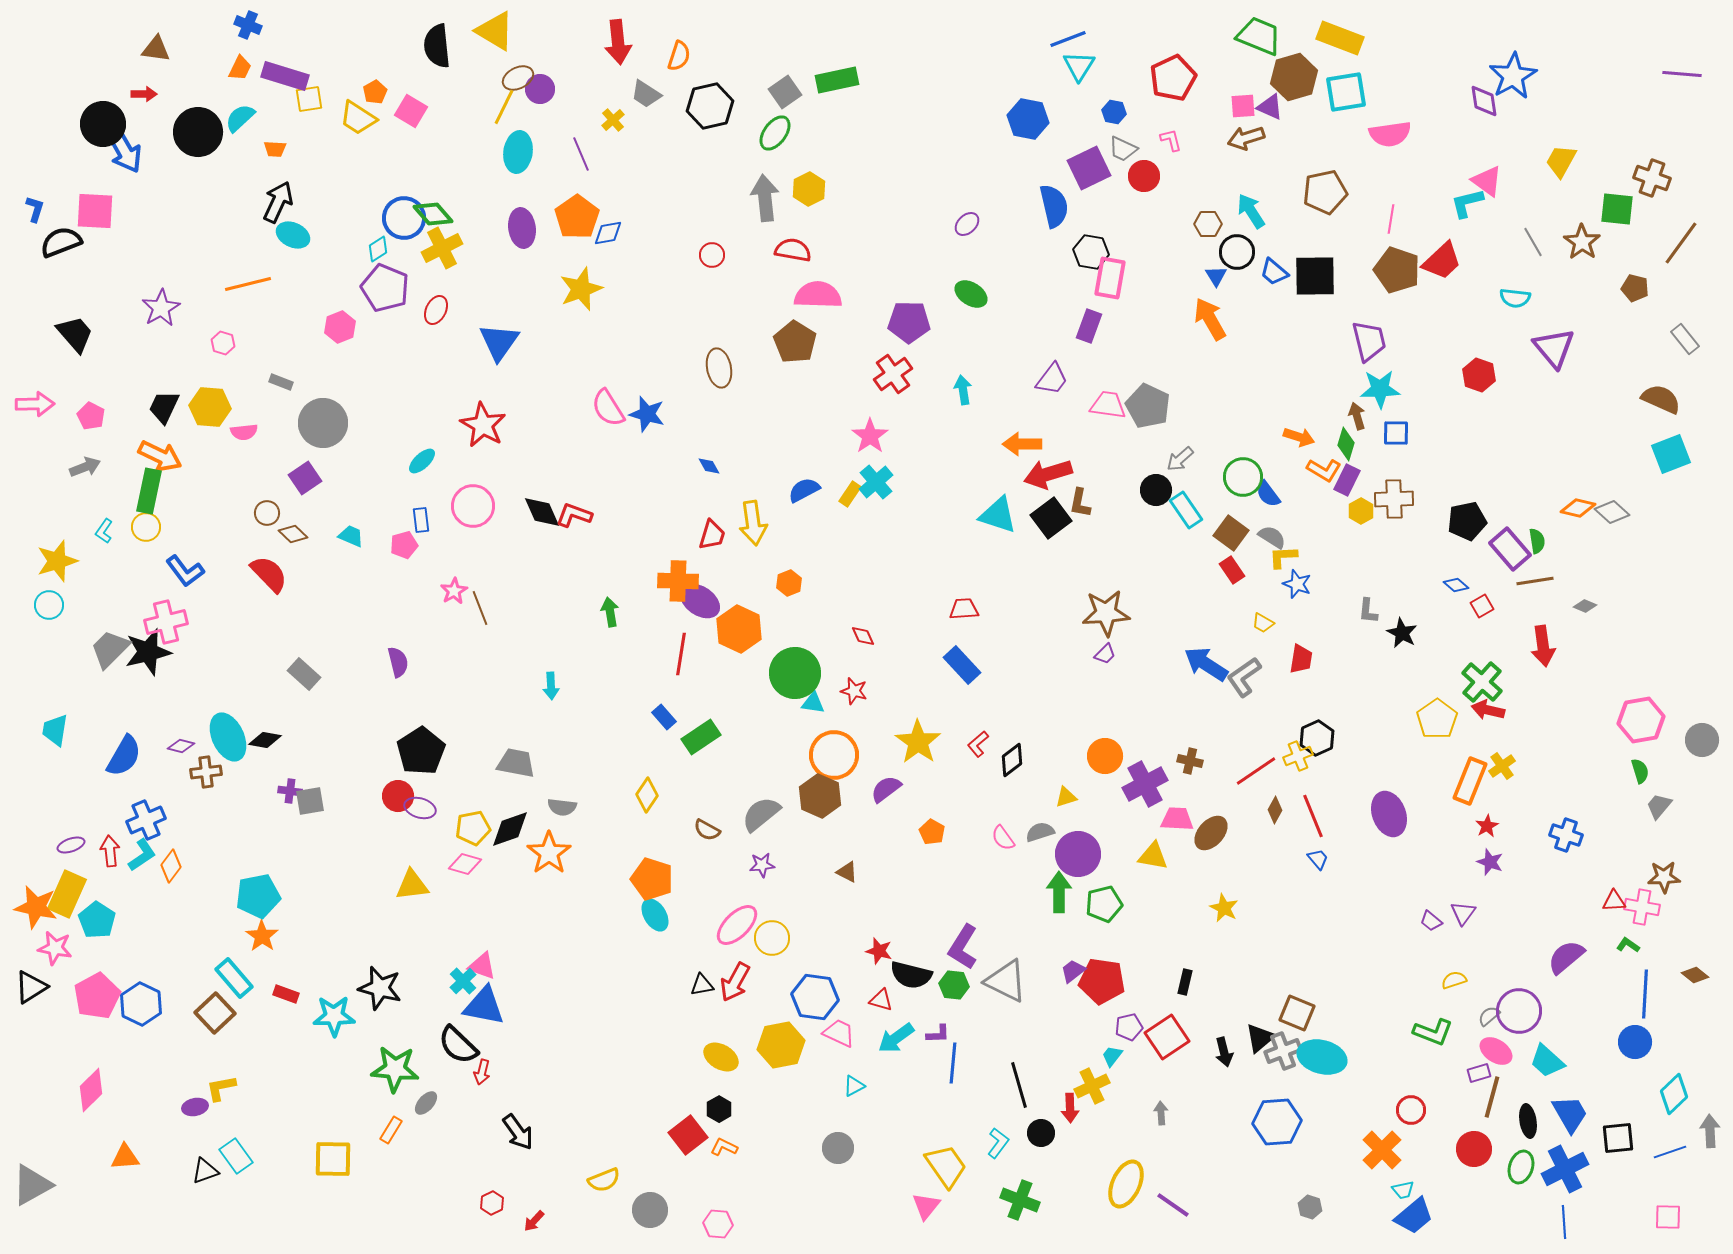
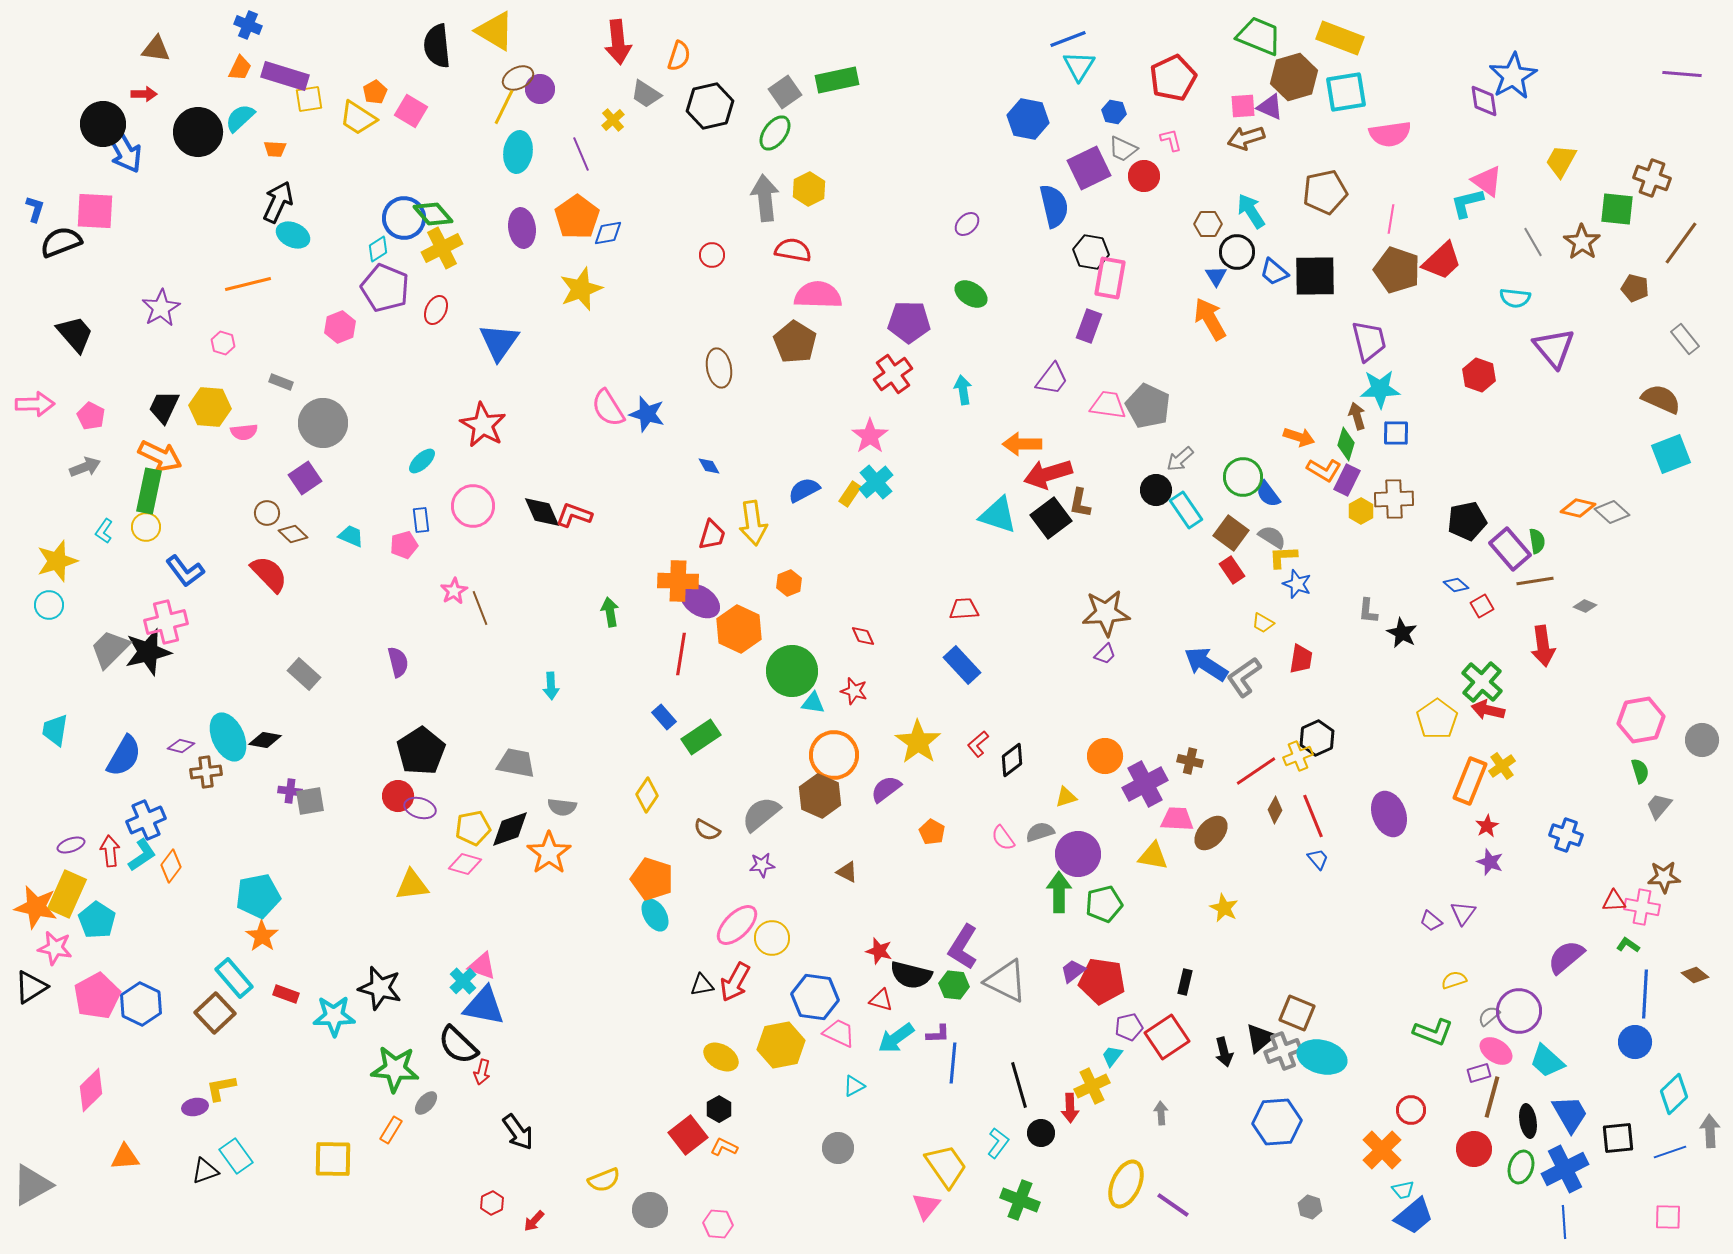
green circle at (795, 673): moved 3 px left, 2 px up
